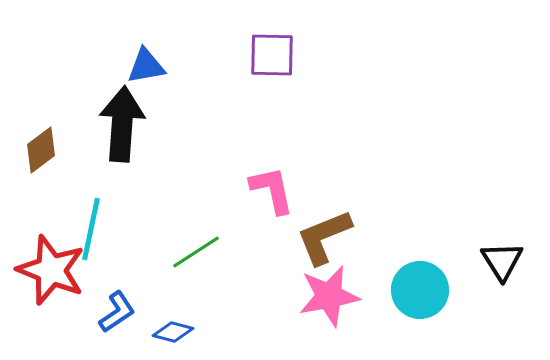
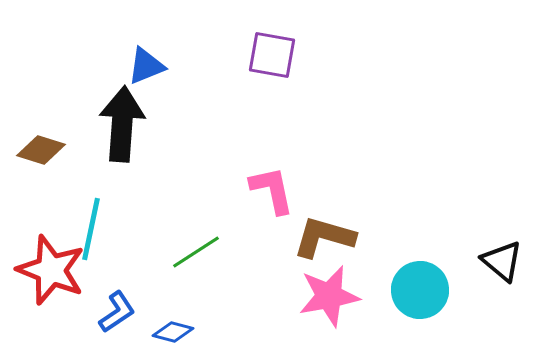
purple square: rotated 9 degrees clockwise
blue triangle: rotated 12 degrees counterclockwise
brown diamond: rotated 54 degrees clockwise
brown L-shape: rotated 38 degrees clockwise
black triangle: rotated 18 degrees counterclockwise
